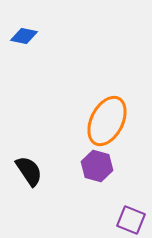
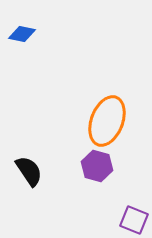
blue diamond: moved 2 px left, 2 px up
orange ellipse: rotated 6 degrees counterclockwise
purple square: moved 3 px right
